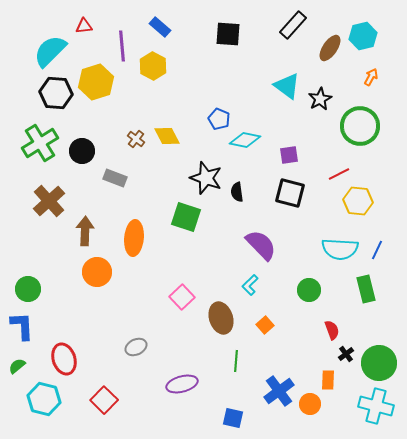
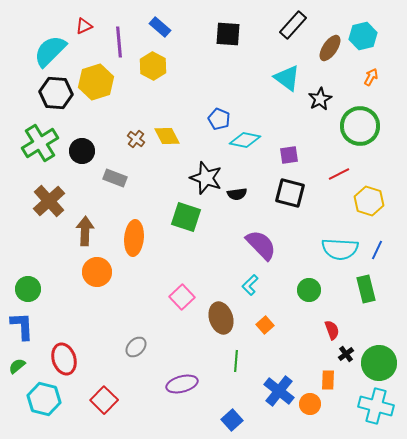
red triangle at (84, 26): rotated 18 degrees counterclockwise
purple line at (122, 46): moved 3 px left, 4 px up
cyan triangle at (287, 86): moved 8 px up
black semicircle at (237, 192): moved 2 px down; rotated 90 degrees counterclockwise
yellow hexagon at (358, 201): moved 11 px right; rotated 12 degrees clockwise
gray ellipse at (136, 347): rotated 20 degrees counterclockwise
blue cross at (279, 391): rotated 16 degrees counterclockwise
blue square at (233, 418): moved 1 px left, 2 px down; rotated 35 degrees clockwise
